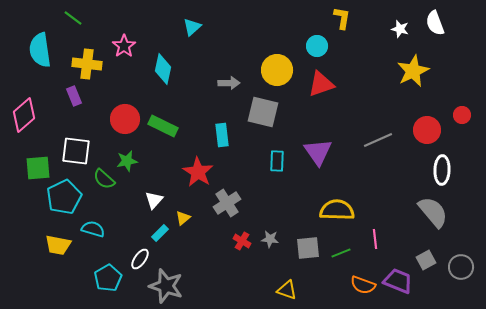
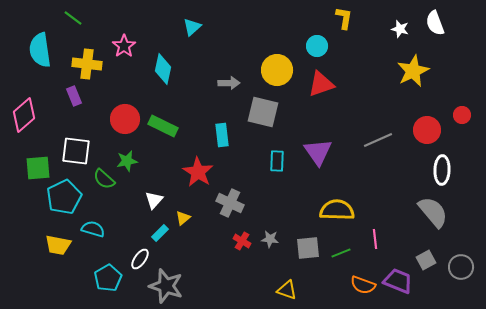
yellow L-shape at (342, 18): moved 2 px right
gray cross at (227, 203): moved 3 px right; rotated 32 degrees counterclockwise
